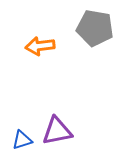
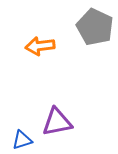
gray pentagon: moved 1 px up; rotated 15 degrees clockwise
purple triangle: moved 9 px up
